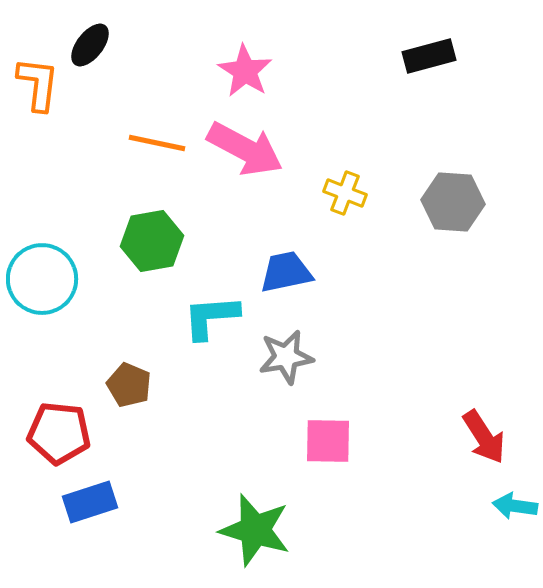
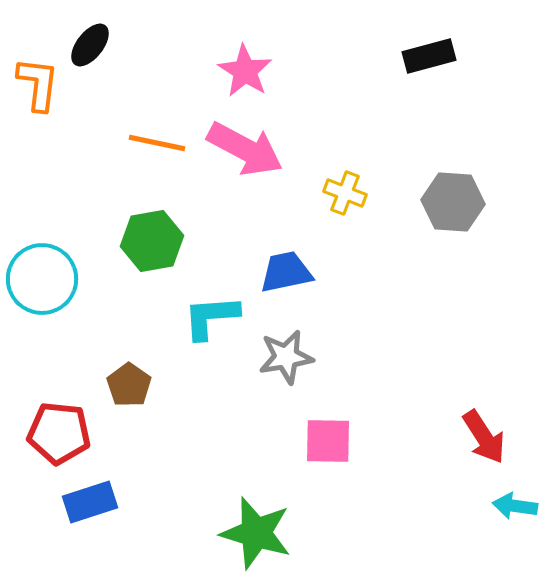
brown pentagon: rotated 12 degrees clockwise
green star: moved 1 px right, 3 px down
